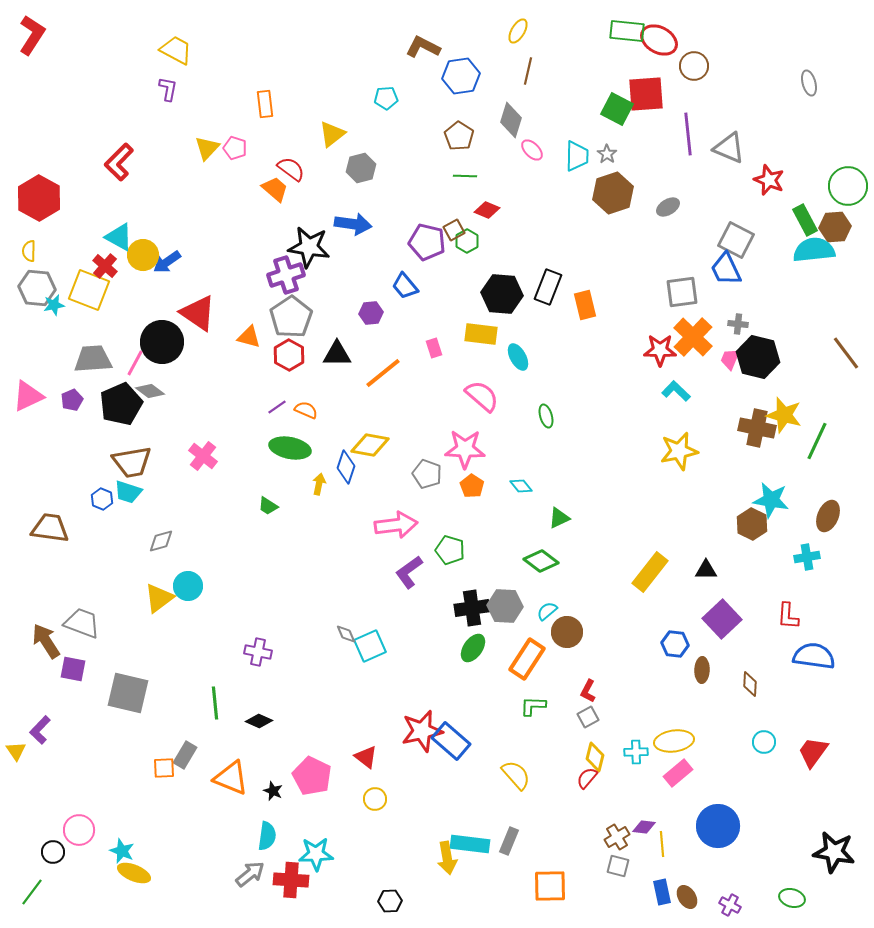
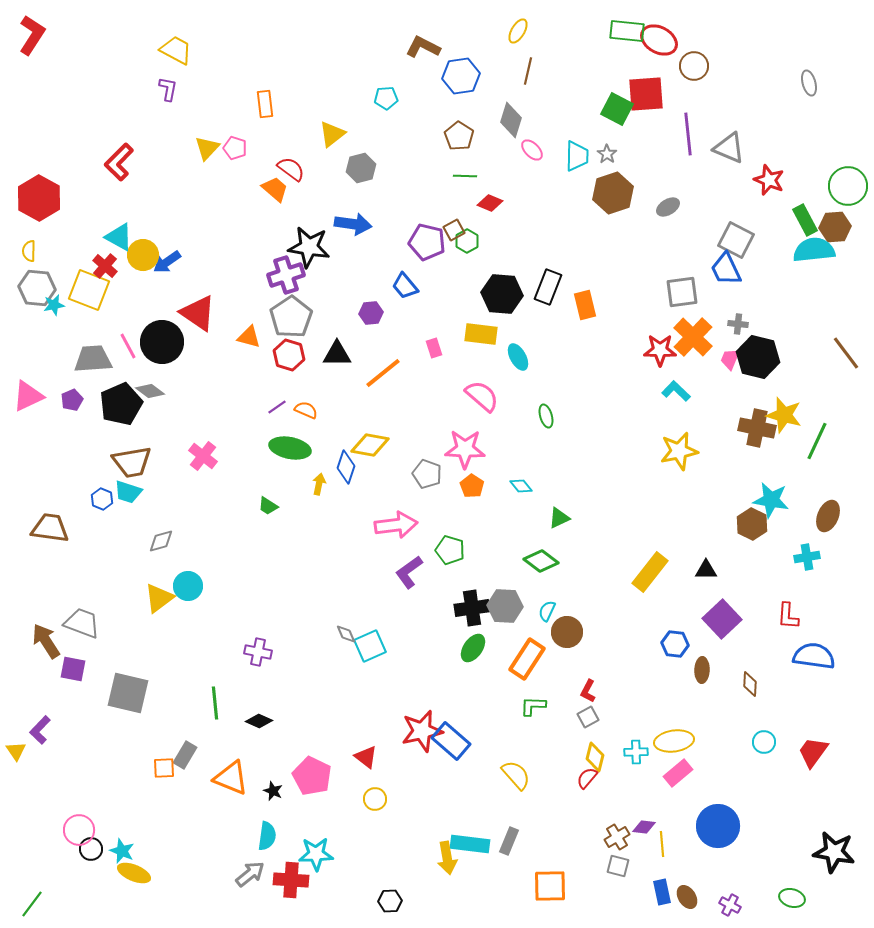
red diamond at (487, 210): moved 3 px right, 7 px up
red hexagon at (289, 355): rotated 12 degrees counterclockwise
pink line at (135, 363): moved 7 px left, 17 px up; rotated 56 degrees counterclockwise
cyan semicircle at (547, 611): rotated 25 degrees counterclockwise
black circle at (53, 852): moved 38 px right, 3 px up
green line at (32, 892): moved 12 px down
